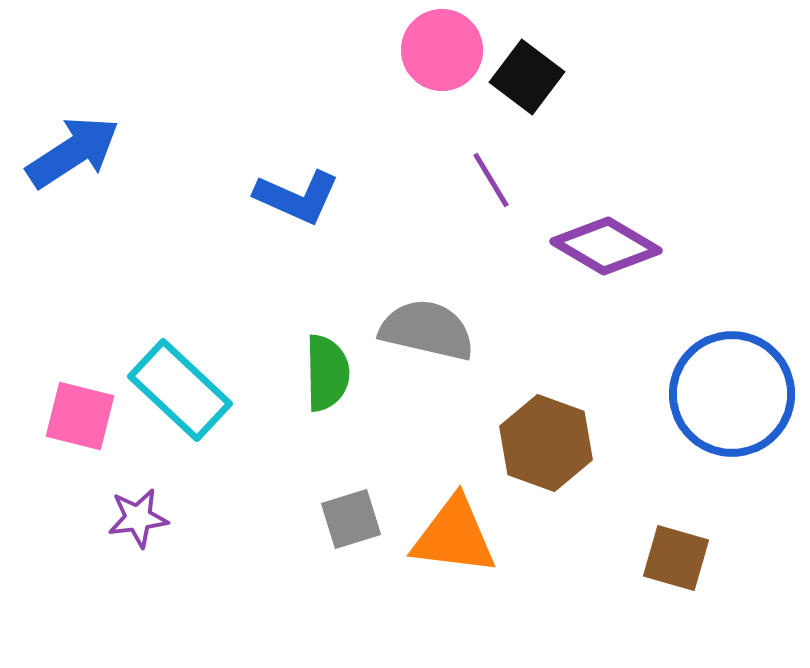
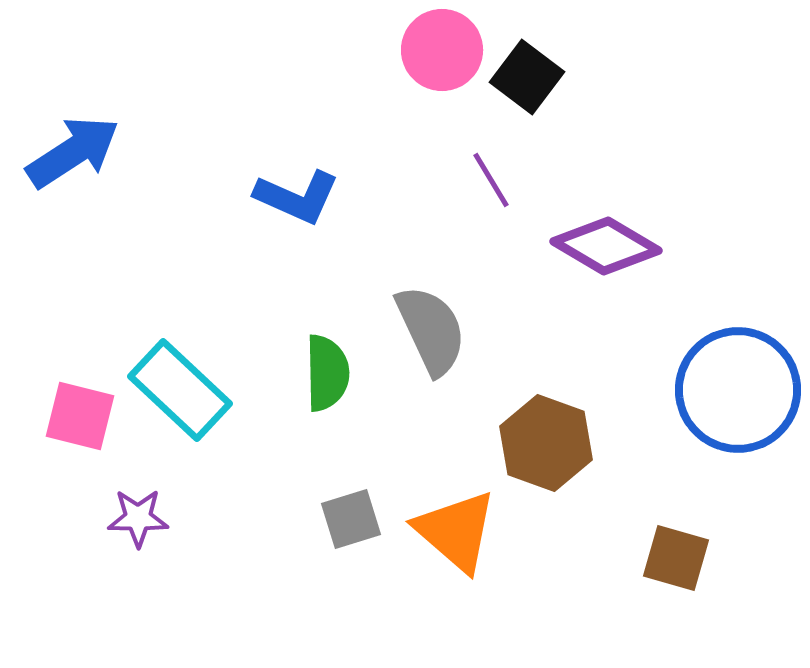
gray semicircle: moved 4 px right; rotated 52 degrees clockwise
blue circle: moved 6 px right, 4 px up
purple star: rotated 8 degrees clockwise
orange triangle: moved 2 px right, 5 px up; rotated 34 degrees clockwise
